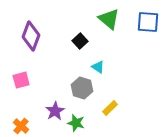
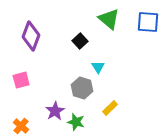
cyan triangle: rotated 24 degrees clockwise
green star: moved 1 px up
